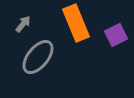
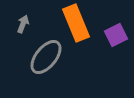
gray arrow: rotated 18 degrees counterclockwise
gray ellipse: moved 8 px right
